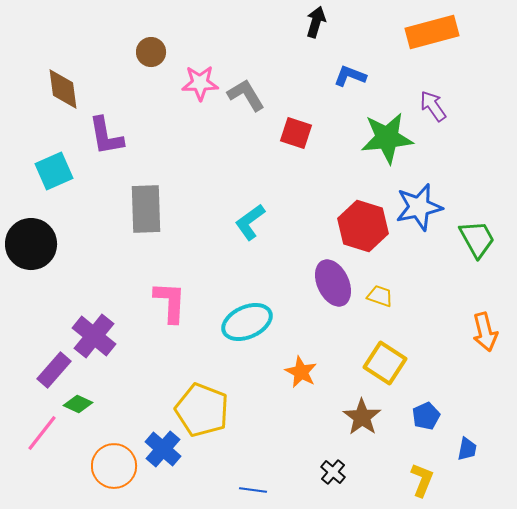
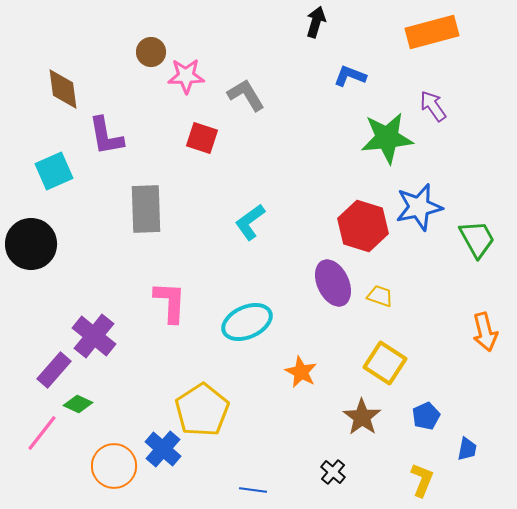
pink star: moved 14 px left, 7 px up
red square: moved 94 px left, 5 px down
yellow pentagon: rotated 18 degrees clockwise
